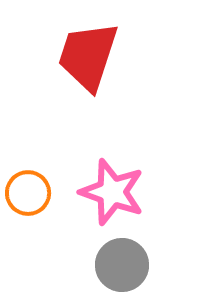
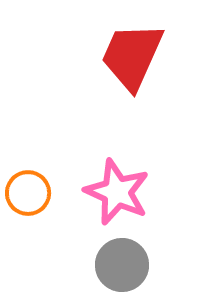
red trapezoid: moved 44 px right; rotated 6 degrees clockwise
pink star: moved 5 px right; rotated 4 degrees clockwise
